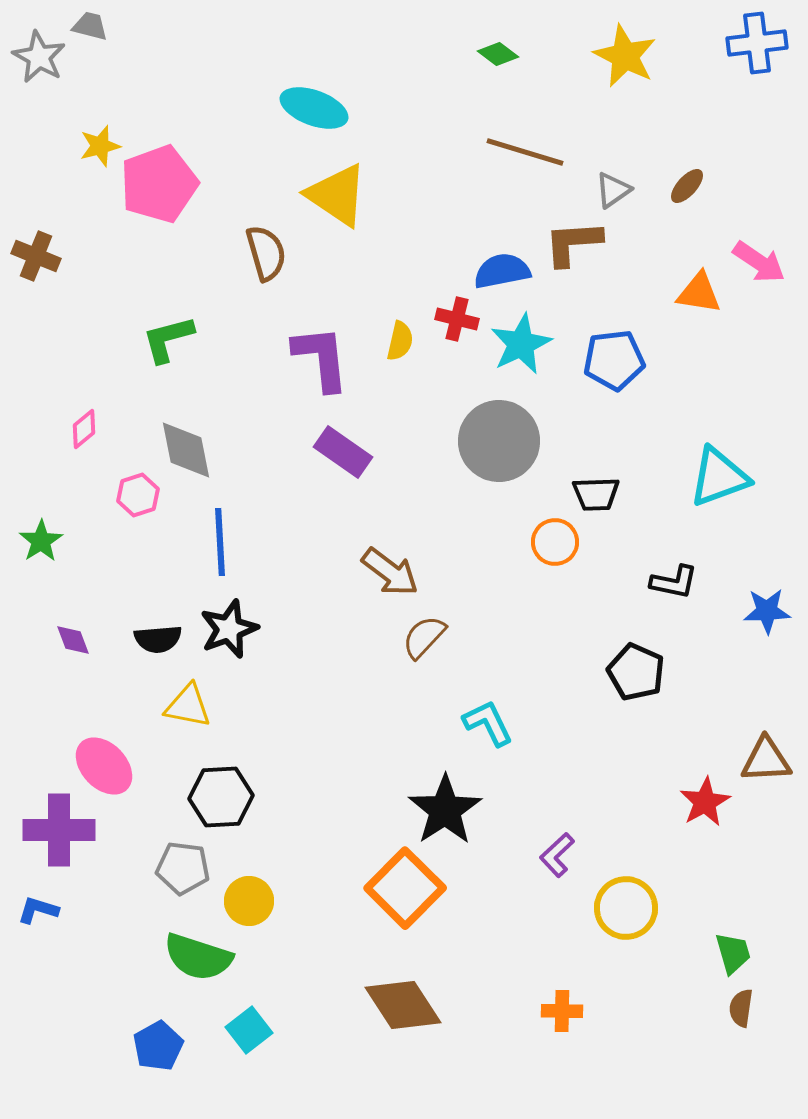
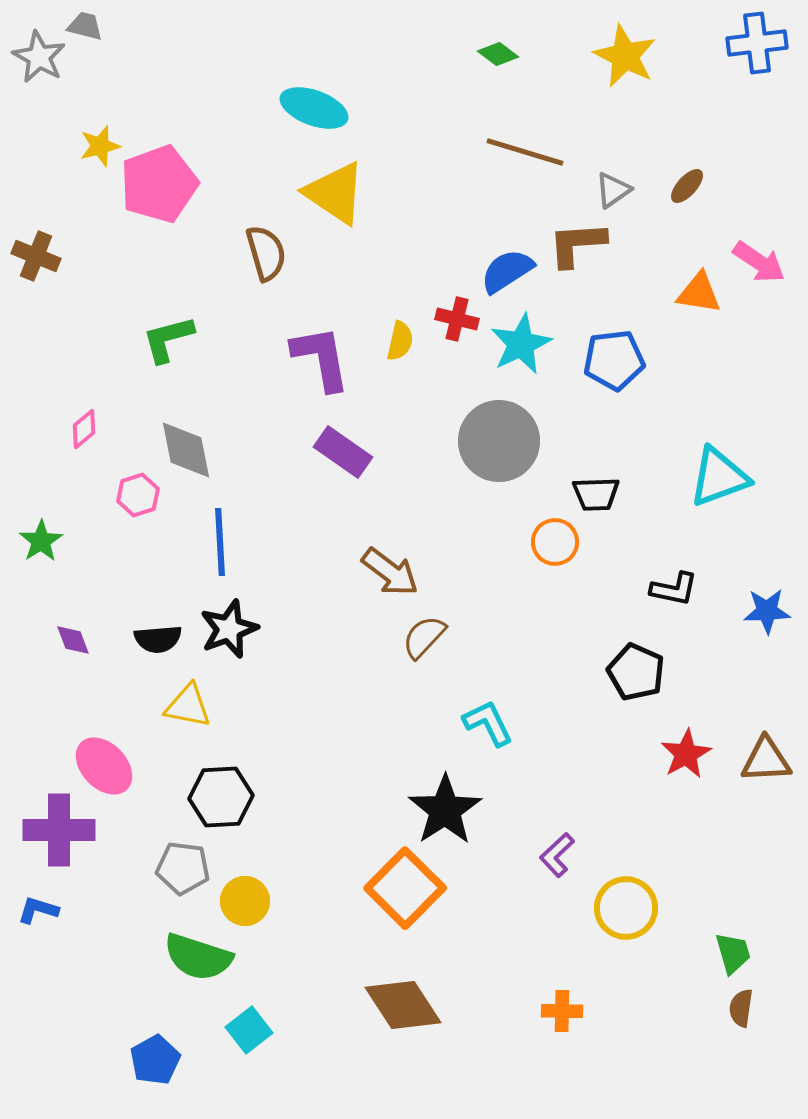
gray trapezoid at (90, 26): moved 5 px left
yellow triangle at (337, 195): moved 2 px left, 2 px up
brown L-shape at (573, 243): moved 4 px right, 1 px down
blue semicircle at (502, 271): moved 5 px right; rotated 22 degrees counterclockwise
purple L-shape at (321, 358): rotated 4 degrees counterclockwise
black L-shape at (674, 582): moved 7 px down
red star at (705, 802): moved 19 px left, 48 px up
yellow circle at (249, 901): moved 4 px left
blue pentagon at (158, 1046): moved 3 px left, 14 px down
